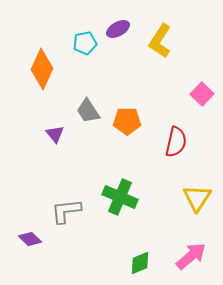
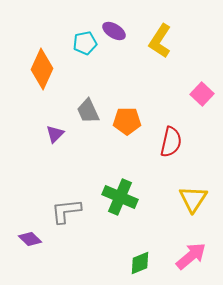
purple ellipse: moved 4 px left, 2 px down; rotated 60 degrees clockwise
gray trapezoid: rotated 8 degrees clockwise
purple triangle: rotated 24 degrees clockwise
red semicircle: moved 5 px left
yellow triangle: moved 4 px left, 1 px down
